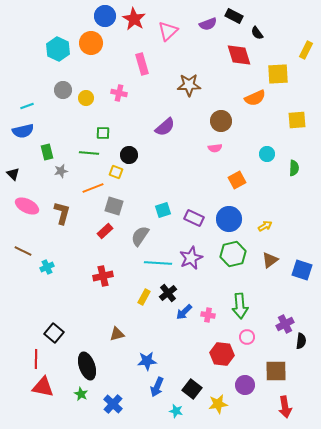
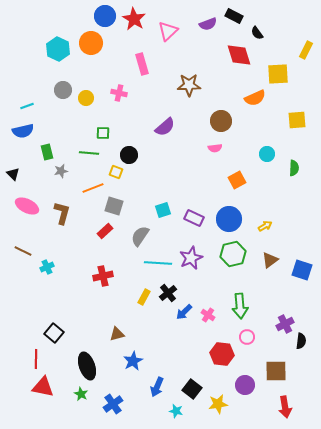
pink cross at (208, 315): rotated 24 degrees clockwise
blue star at (147, 361): moved 14 px left; rotated 24 degrees counterclockwise
blue cross at (113, 404): rotated 12 degrees clockwise
